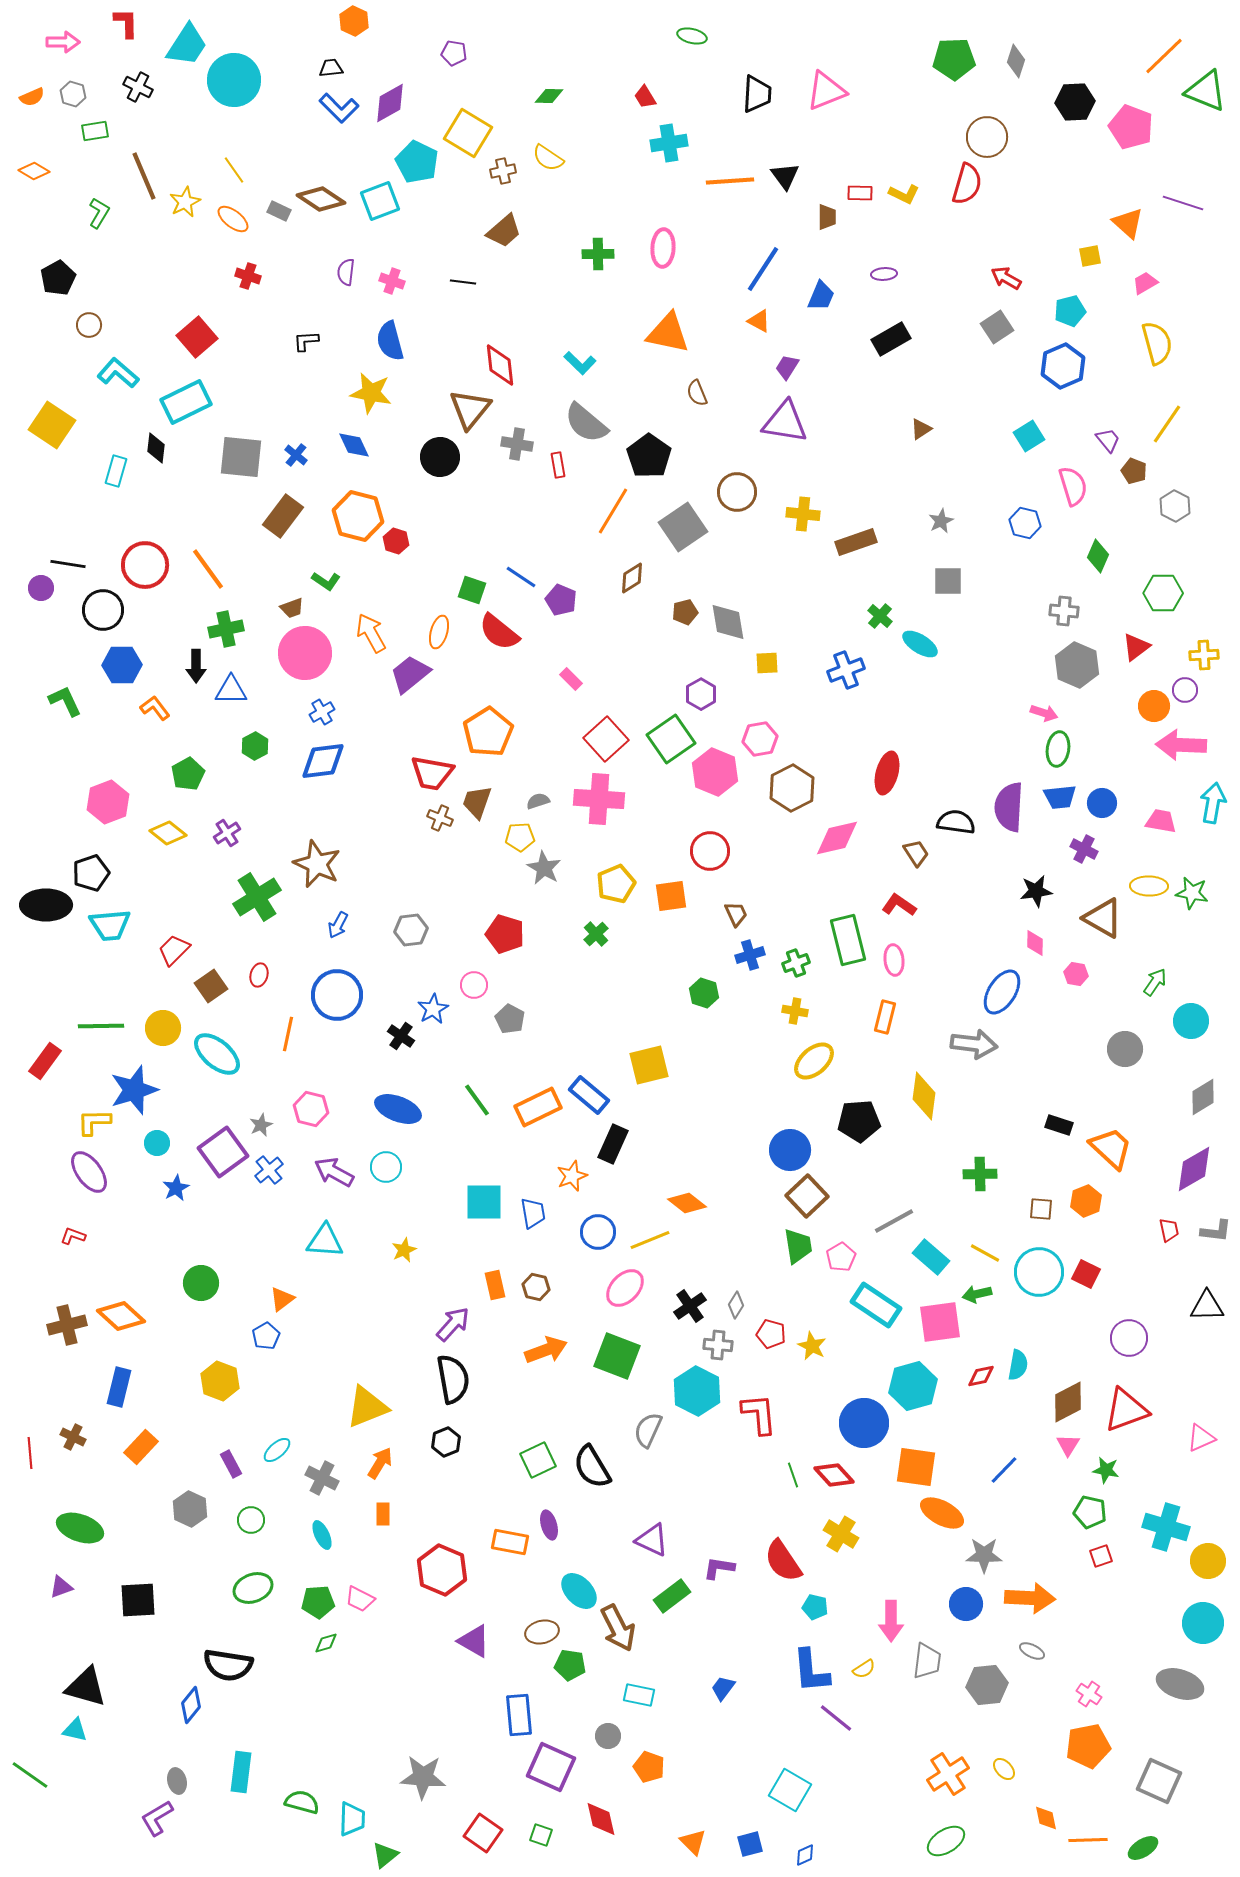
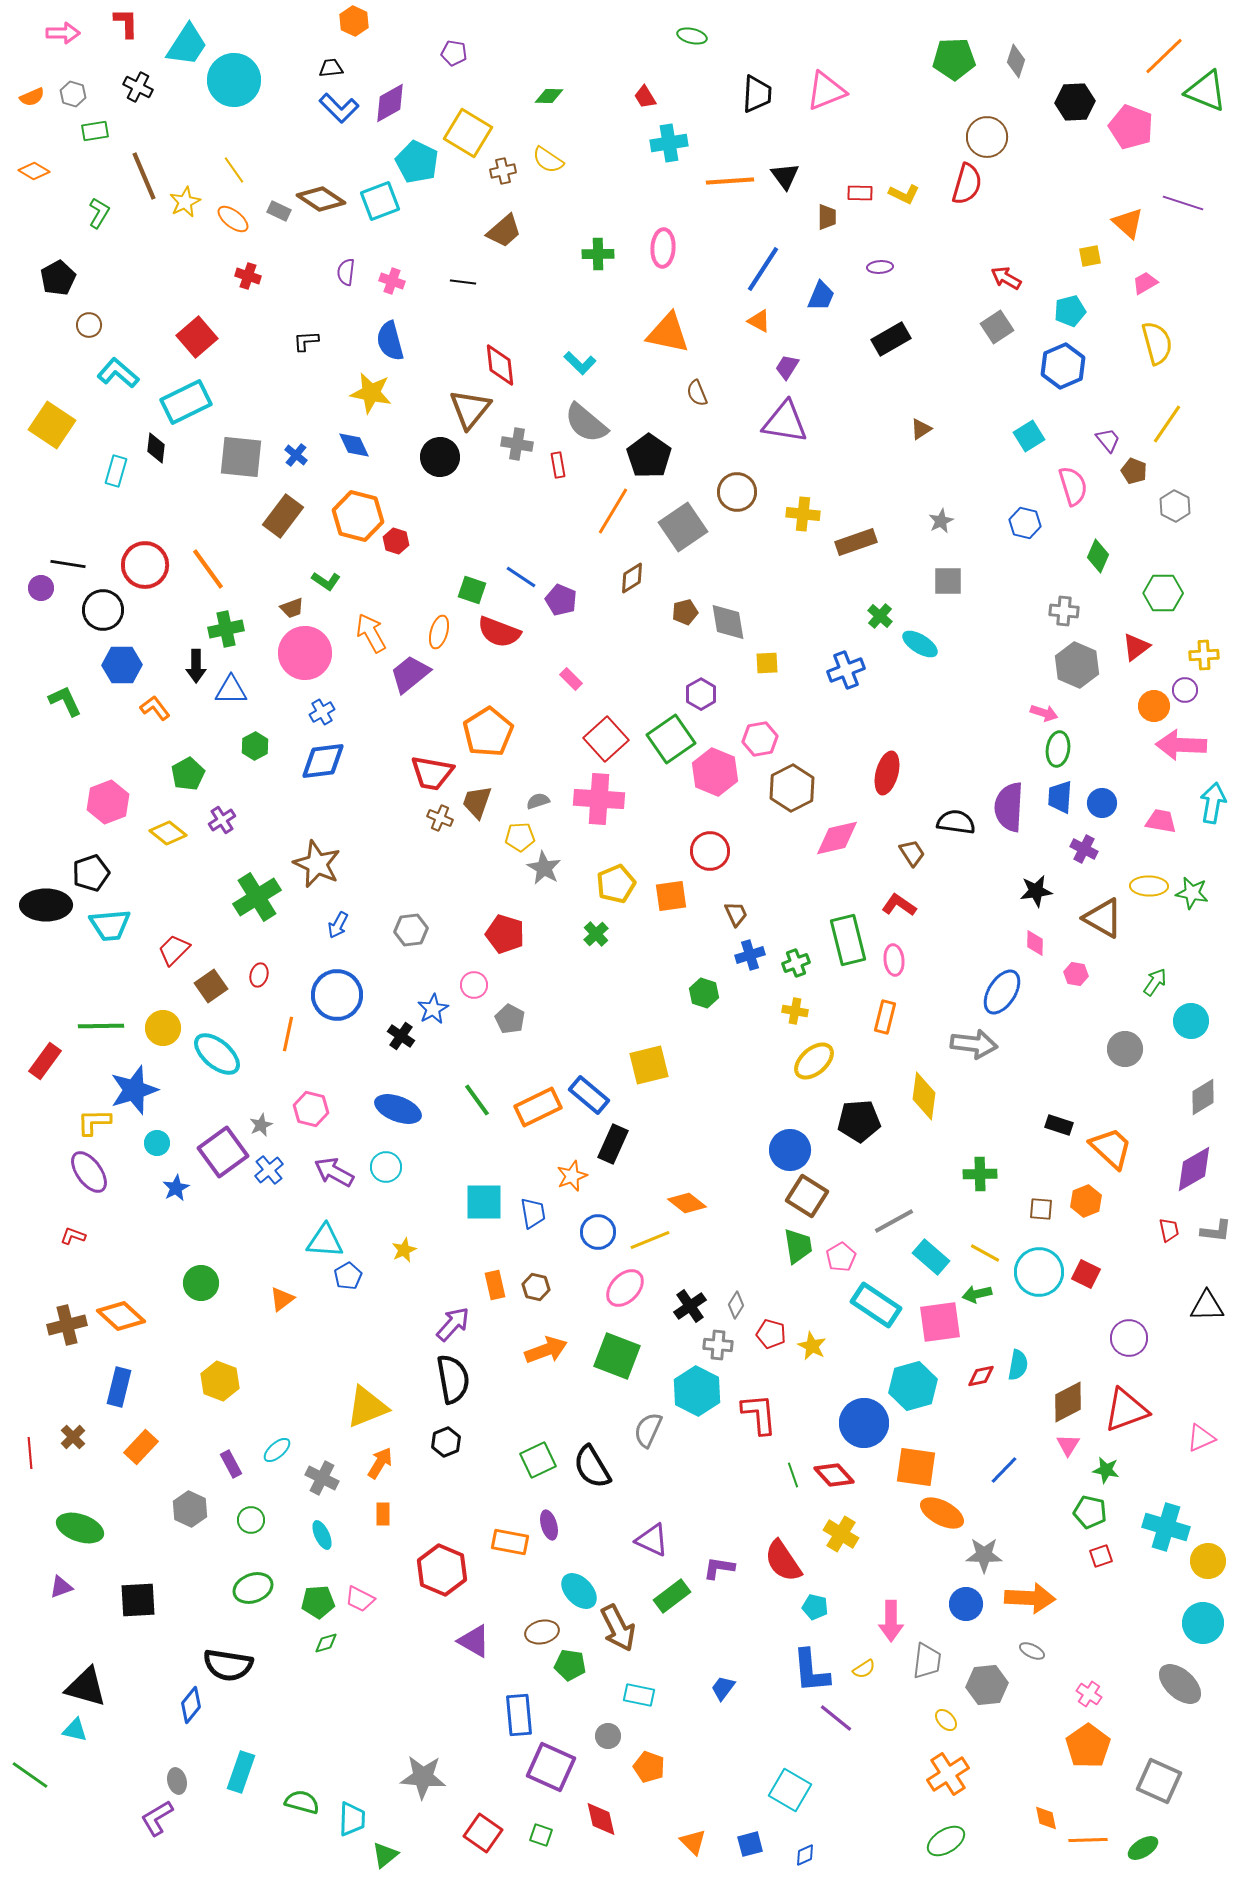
pink arrow at (63, 42): moved 9 px up
yellow semicircle at (548, 158): moved 2 px down
purple ellipse at (884, 274): moved 4 px left, 7 px up
red semicircle at (499, 632): rotated 18 degrees counterclockwise
blue trapezoid at (1060, 797): rotated 100 degrees clockwise
purple cross at (227, 833): moved 5 px left, 13 px up
brown trapezoid at (916, 853): moved 4 px left
brown square at (807, 1196): rotated 15 degrees counterclockwise
blue pentagon at (266, 1336): moved 82 px right, 60 px up
brown cross at (73, 1437): rotated 20 degrees clockwise
gray ellipse at (1180, 1684): rotated 24 degrees clockwise
orange pentagon at (1088, 1746): rotated 24 degrees counterclockwise
yellow ellipse at (1004, 1769): moved 58 px left, 49 px up
cyan rectangle at (241, 1772): rotated 12 degrees clockwise
